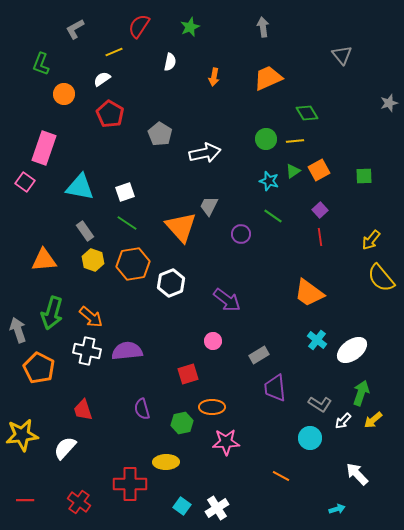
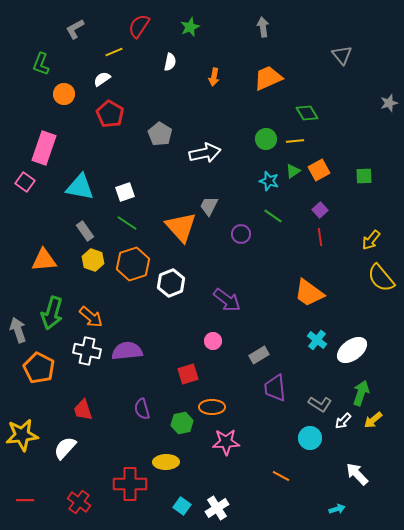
orange hexagon at (133, 264): rotated 8 degrees counterclockwise
